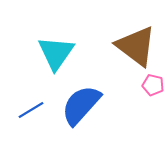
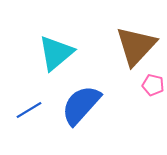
brown triangle: rotated 36 degrees clockwise
cyan triangle: rotated 15 degrees clockwise
blue line: moved 2 px left
